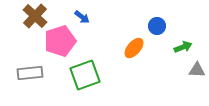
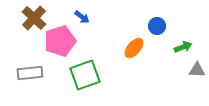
brown cross: moved 1 px left, 2 px down
